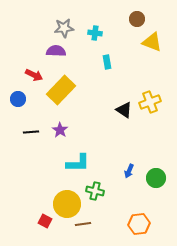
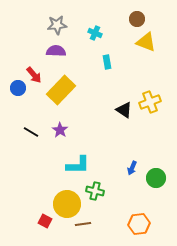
gray star: moved 7 px left, 3 px up
cyan cross: rotated 16 degrees clockwise
yellow triangle: moved 6 px left
red arrow: rotated 24 degrees clockwise
blue circle: moved 11 px up
black line: rotated 35 degrees clockwise
cyan L-shape: moved 2 px down
blue arrow: moved 3 px right, 3 px up
